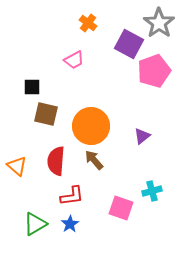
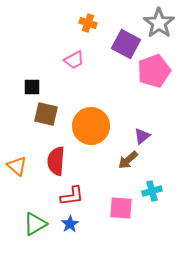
orange cross: rotated 18 degrees counterclockwise
purple square: moved 3 px left
brown arrow: moved 34 px right; rotated 90 degrees counterclockwise
pink square: rotated 15 degrees counterclockwise
